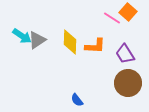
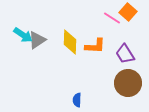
cyan arrow: moved 1 px right, 1 px up
blue semicircle: rotated 40 degrees clockwise
